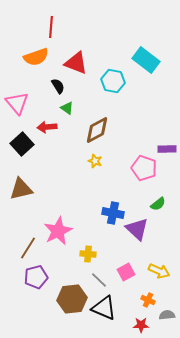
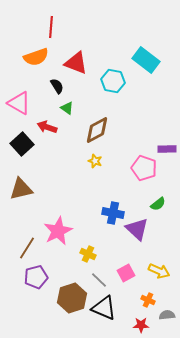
black semicircle: moved 1 px left
pink triangle: moved 2 px right; rotated 20 degrees counterclockwise
red arrow: rotated 24 degrees clockwise
brown line: moved 1 px left
yellow cross: rotated 21 degrees clockwise
pink square: moved 1 px down
brown hexagon: moved 1 px up; rotated 12 degrees counterclockwise
